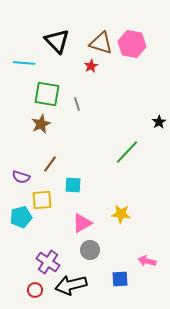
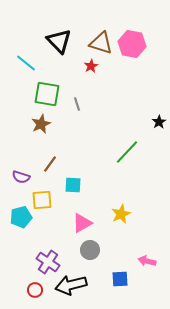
black triangle: moved 2 px right
cyan line: moved 2 px right; rotated 35 degrees clockwise
yellow star: rotated 30 degrees counterclockwise
